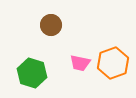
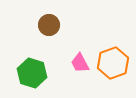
brown circle: moved 2 px left
pink trapezoid: rotated 50 degrees clockwise
